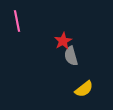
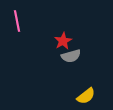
gray semicircle: rotated 90 degrees counterclockwise
yellow semicircle: moved 2 px right, 7 px down
